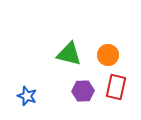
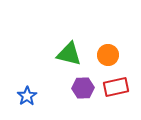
red rectangle: rotated 65 degrees clockwise
purple hexagon: moved 3 px up
blue star: rotated 18 degrees clockwise
